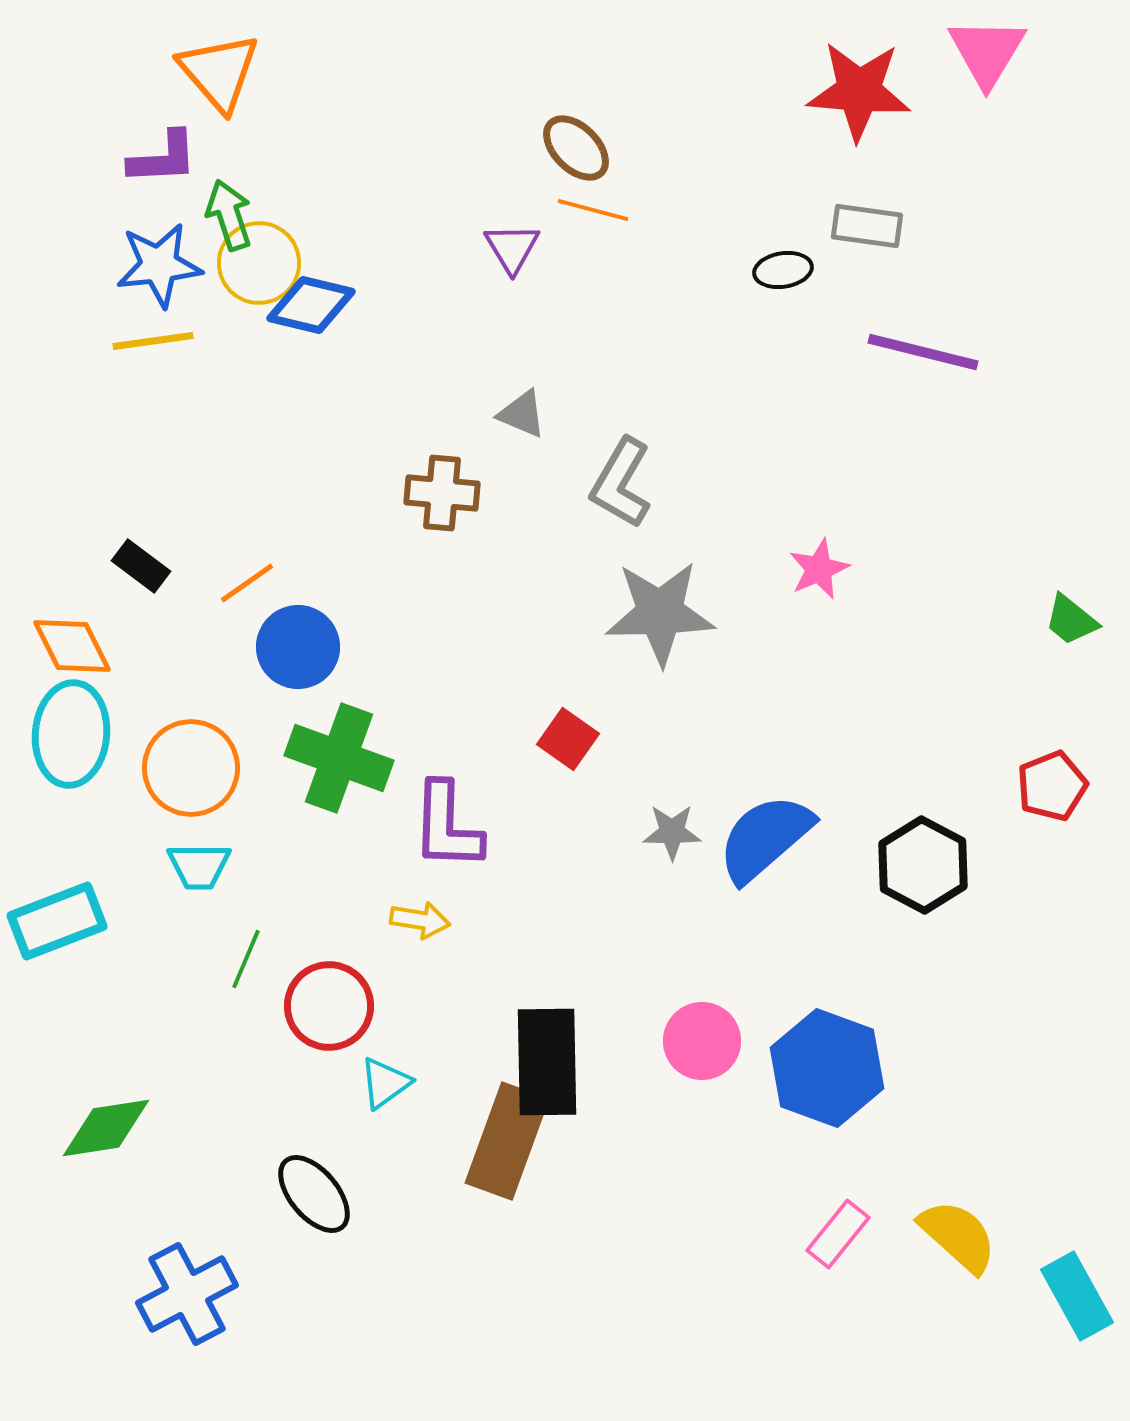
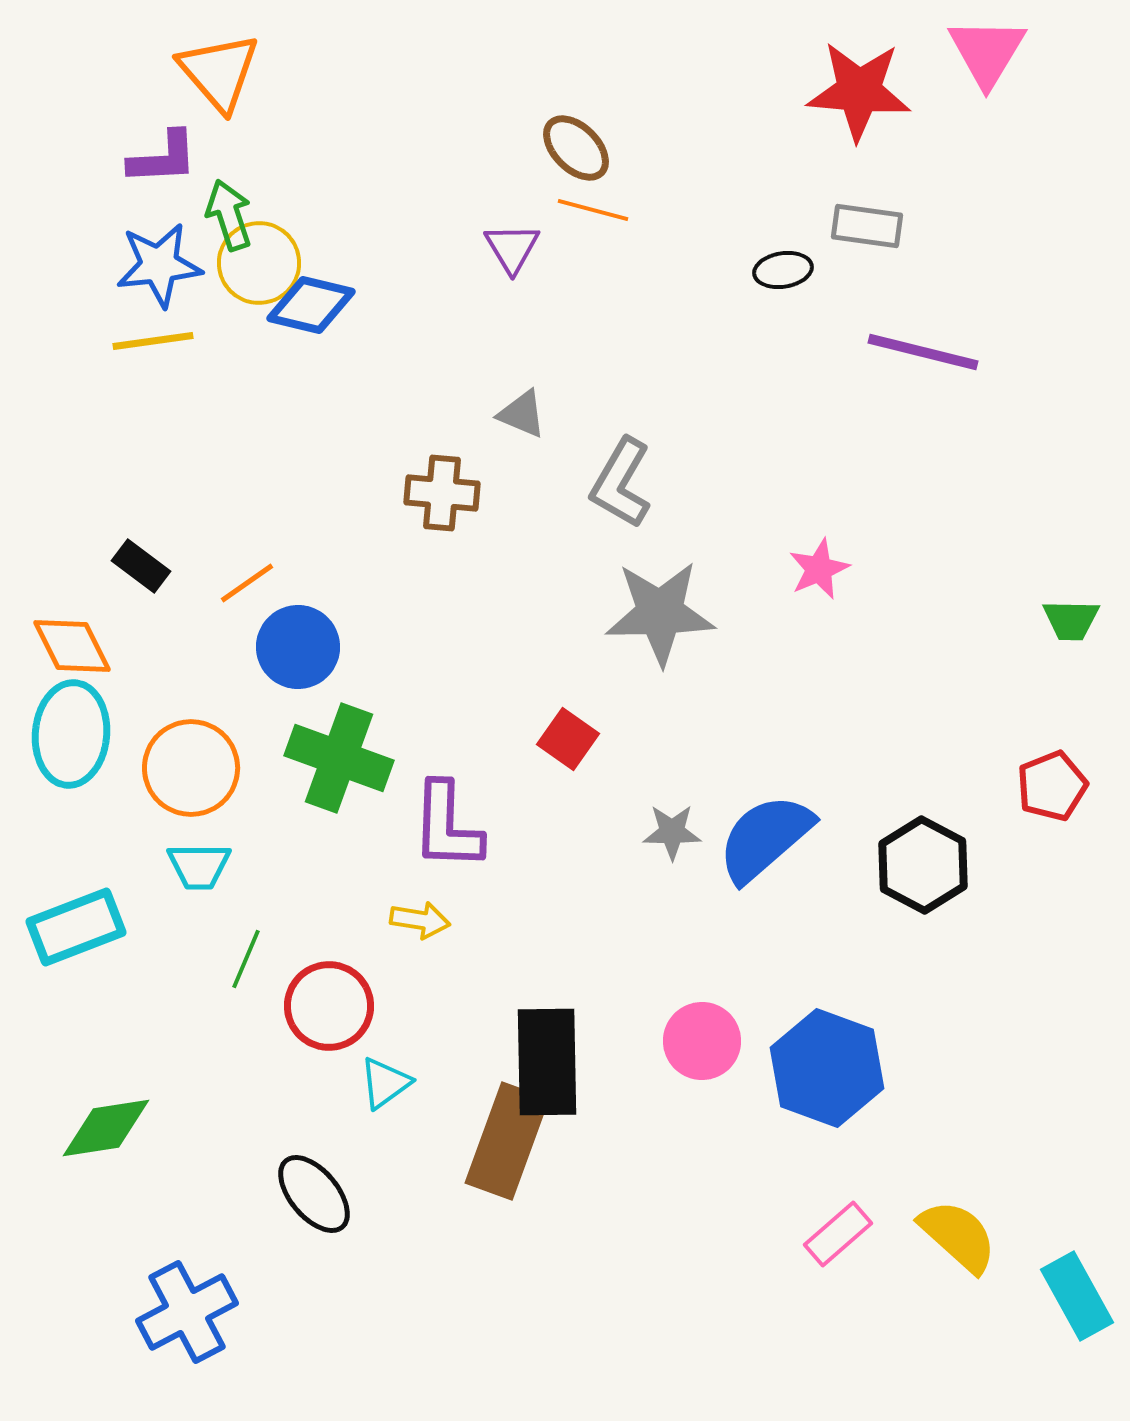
green trapezoid at (1071, 620): rotated 38 degrees counterclockwise
cyan rectangle at (57, 921): moved 19 px right, 6 px down
pink rectangle at (838, 1234): rotated 10 degrees clockwise
blue cross at (187, 1294): moved 18 px down
